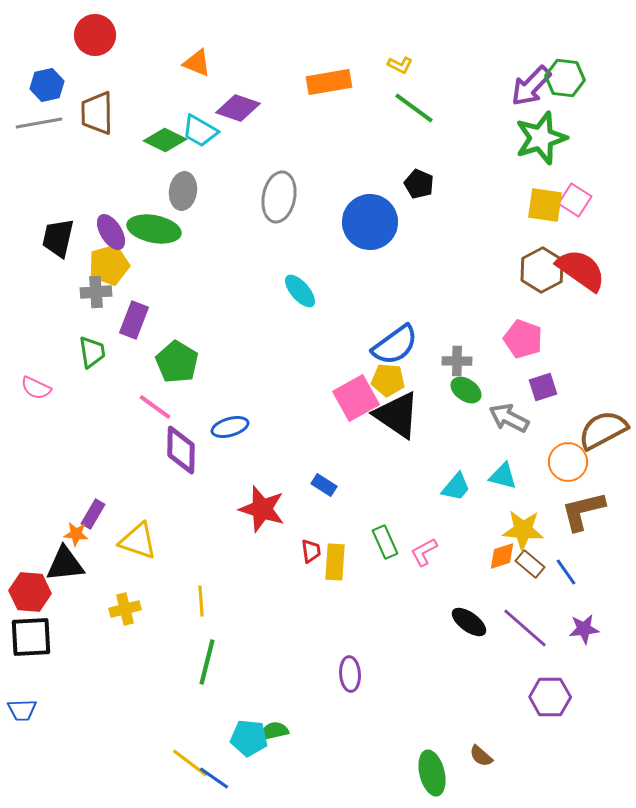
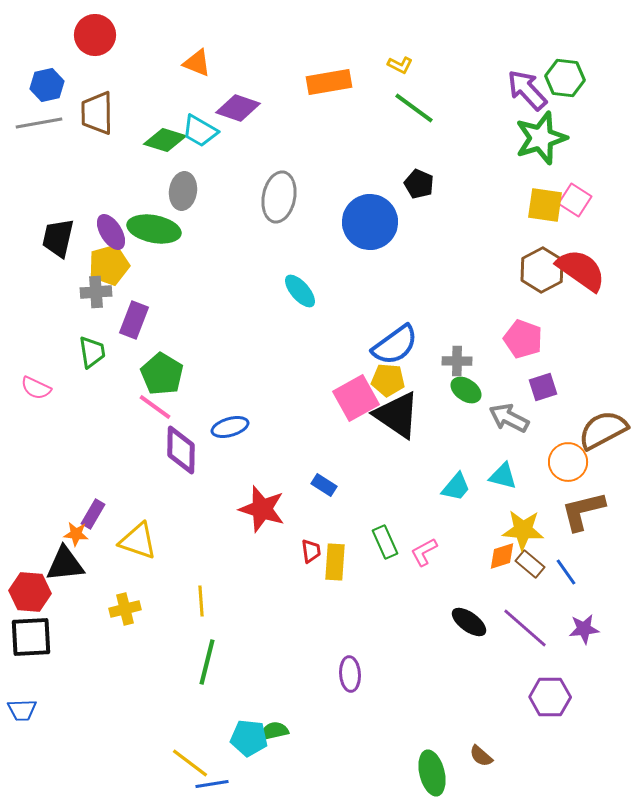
purple arrow at (531, 86): moved 4 px left, 4 px down; rotated 93 degrees clockwise
green diamond at (165, 140): rotated 9 degrees counterclockwise
green pentagon at (177, 362): moved 15 px left, 12 px down
blue line at (214, 778): moved 2 px left, 6 px down; rotated 44 degrees counterclockwise
